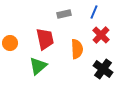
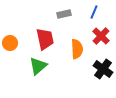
red cross: moved 1 px down
